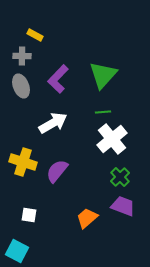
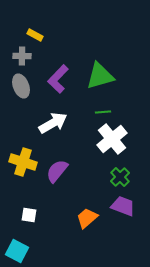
green triangle: moved 3 px left, 1 px down; rotated 32 degrees clockwise
